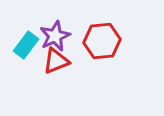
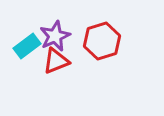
red hexagon: rotated 12 degrees counterclockwise
cyan rectangle: moved 1 px right, 1 px down; rotated 16 degrees clockwise
